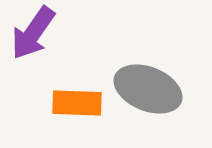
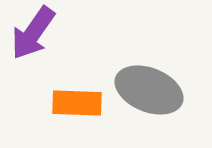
gray ellipse: moved 1 px right, 1 px down
